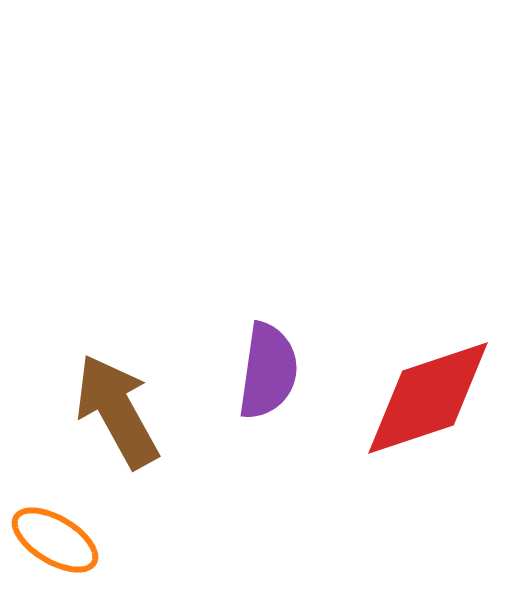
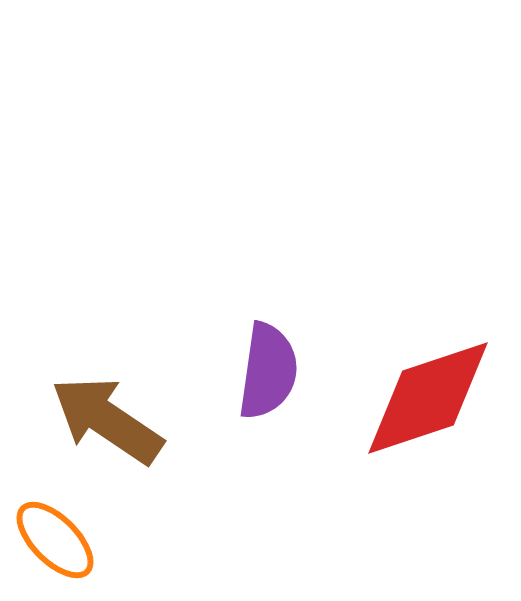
brown arrow: moved 10 px left, 9 px down; rotated 27 degrees counterclockwise
orange ellipse: rotated 14 degrees clockwise
